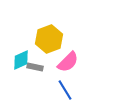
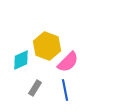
yellow hexagon: moved 2 px left, 7 px down; rotated 20 degrees counterclockwise
gray rectangle: moved 21 px down; rotated 70 degrees counterclockwise
blue line: rotated 20 degrees clockwise
